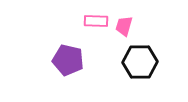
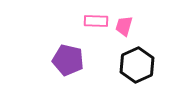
black hexagon: moved 3 px left, 3 px down; rotated 24 degrees counterclockwise
